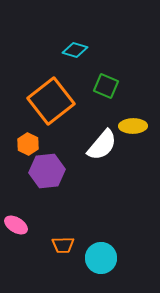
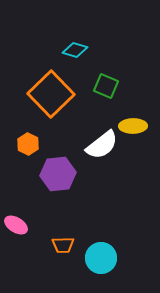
orange square: moved 7 px up; rotated 6 degrees counterclockwise
white semicircle: rotated 12 degrees clockwise
purple hexagon: moved 11 px right, 3 px down
